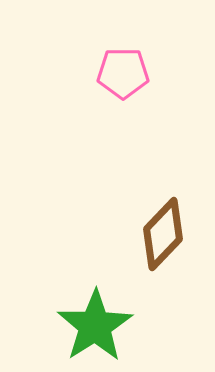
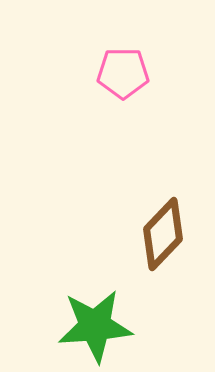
green star: rotated 28 degrees clockwise
